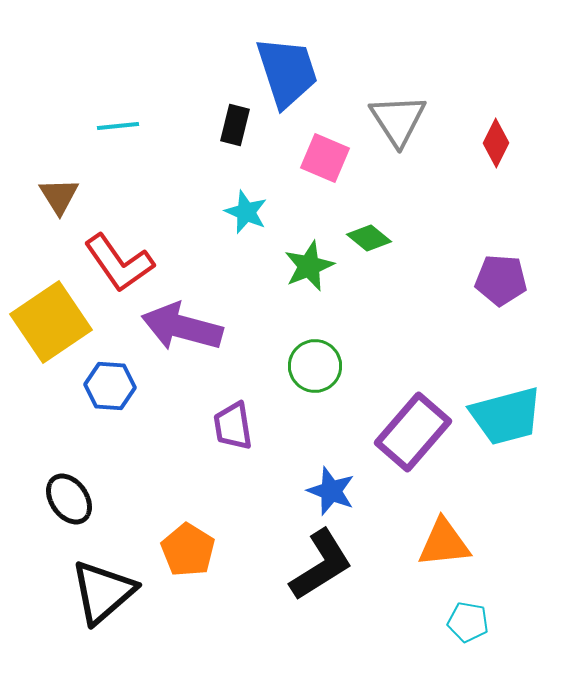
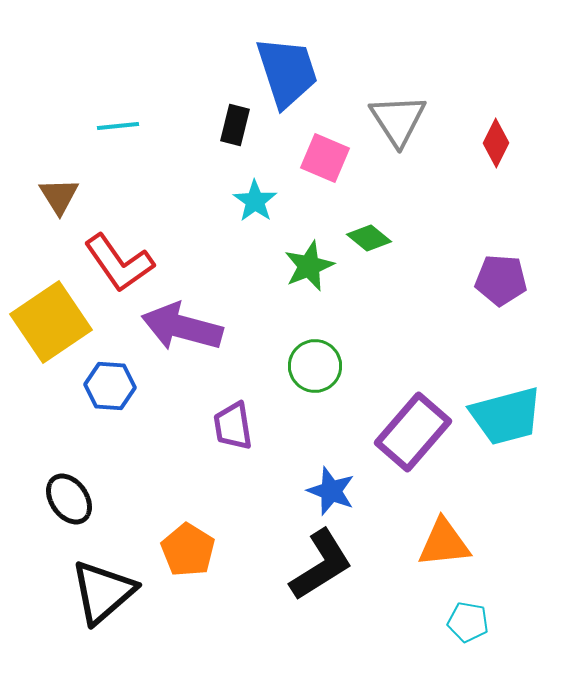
cyan star: moved 9 px right, 11 px up; rotated 12 degrees clockwise
